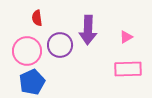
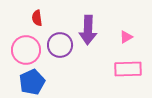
pink circle: moved 1 px left, 1 px up
